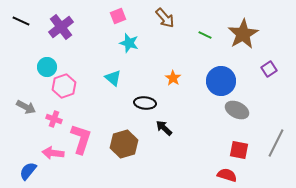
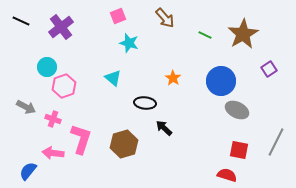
pink cross: moved 1 px left
gray line: moved 1 px up
